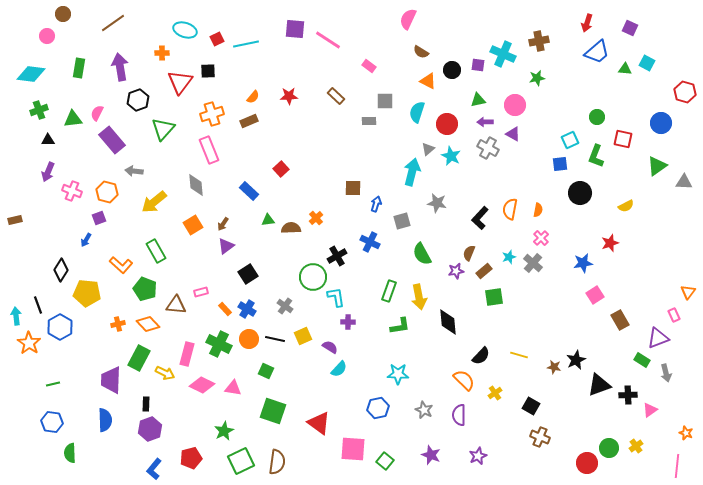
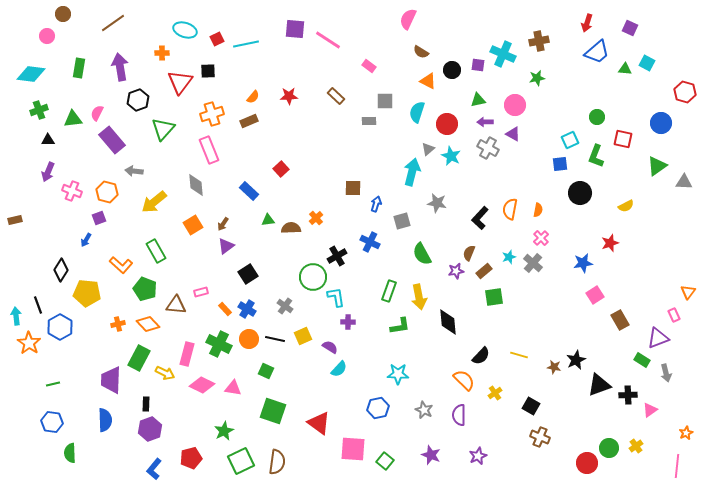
orange star at (686, 433): rotated 24 degrees clockwise
